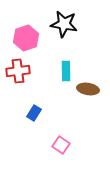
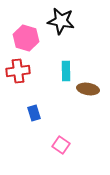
black star: moved 3 px left, 3 px up
pink hexagon: rotated 25 degrees counterclockwise
blue rectangle: rotated 49 degrees counterclockwise
